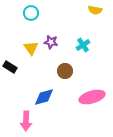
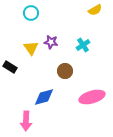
yellow semicircle: rotated 40 degrees counterclockwise
